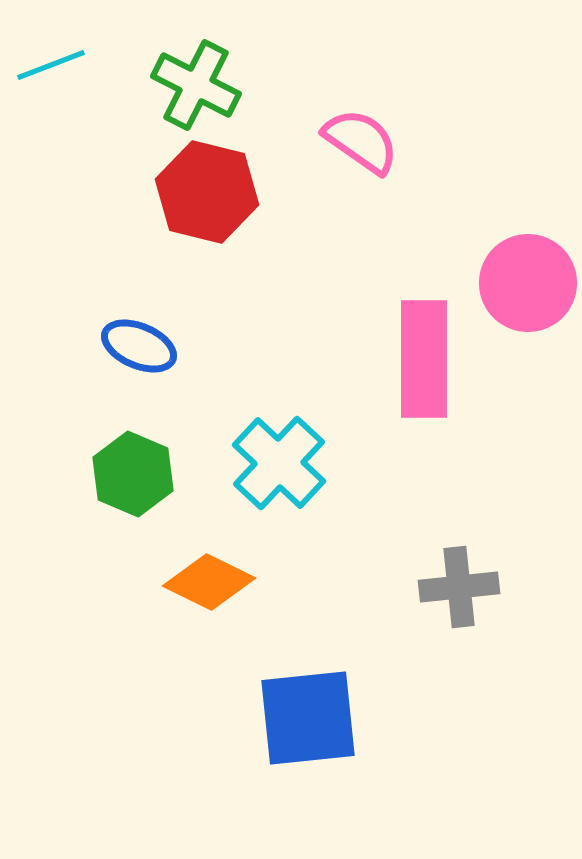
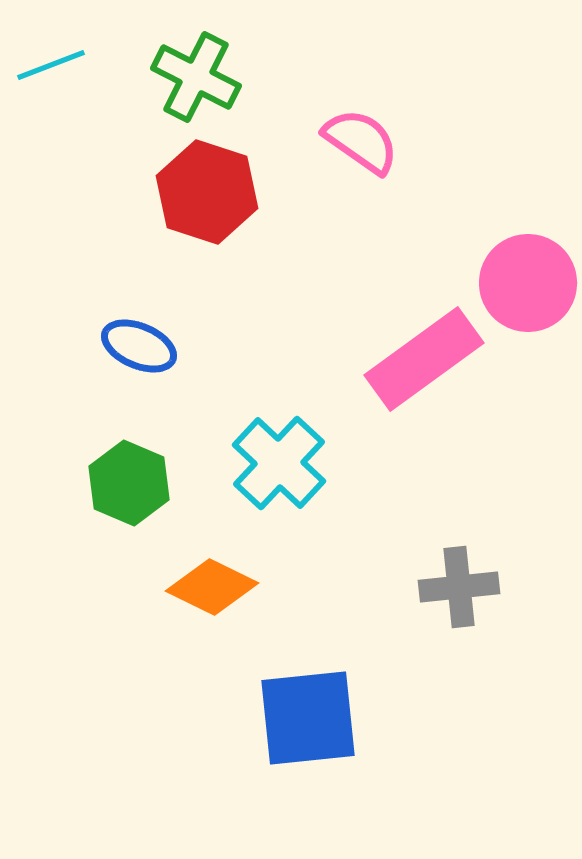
green cross: moved 8 px up
red hexagon: rotated 4 degrees clockwise
pink rectangle: rotated 54 degrees clockwise
green hexagon: moved 4 px left, 9 px down
orange diamond: moved 3 px right, 5 px down
